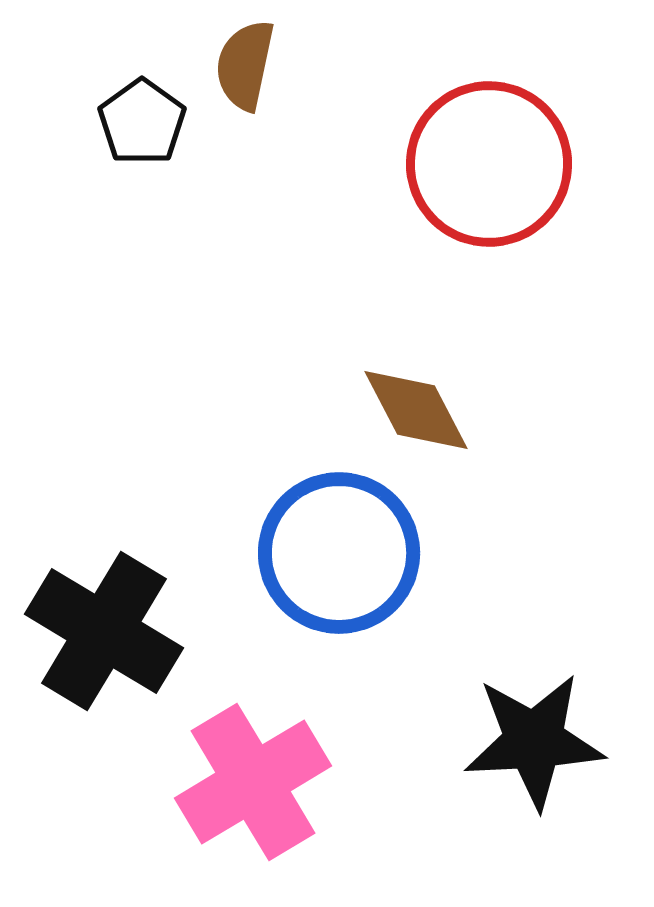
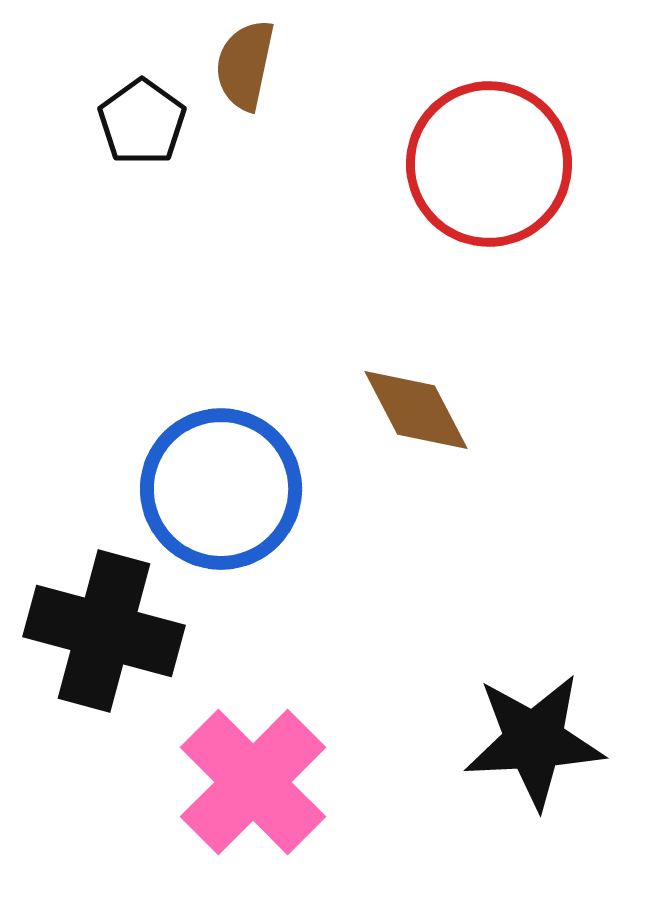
blue circle: moved 118 px left, 64 px up
black cross: rotated 16 degrees counterclockwise
pink cross: rotated 14 degrees counterclockwise
